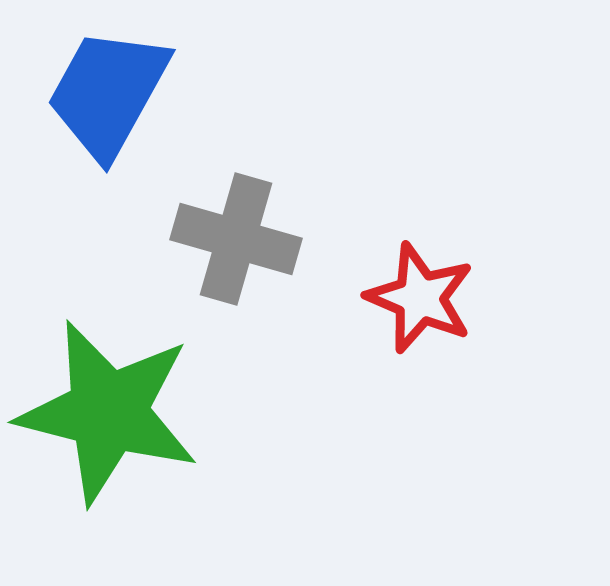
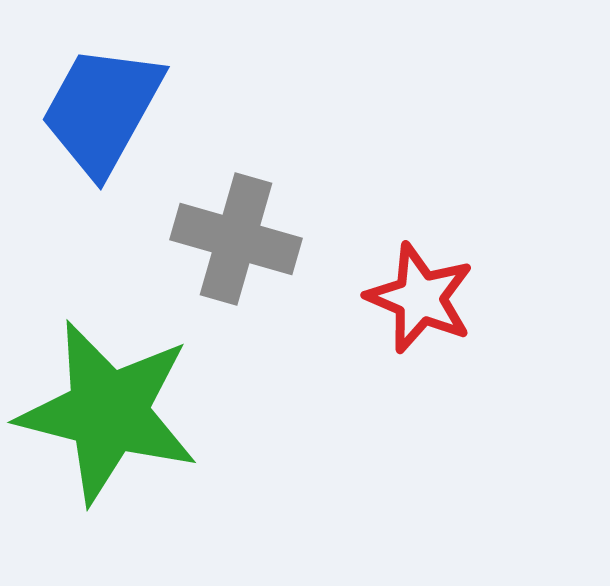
blue trapezoid: moved 6 px left, 17 px down
